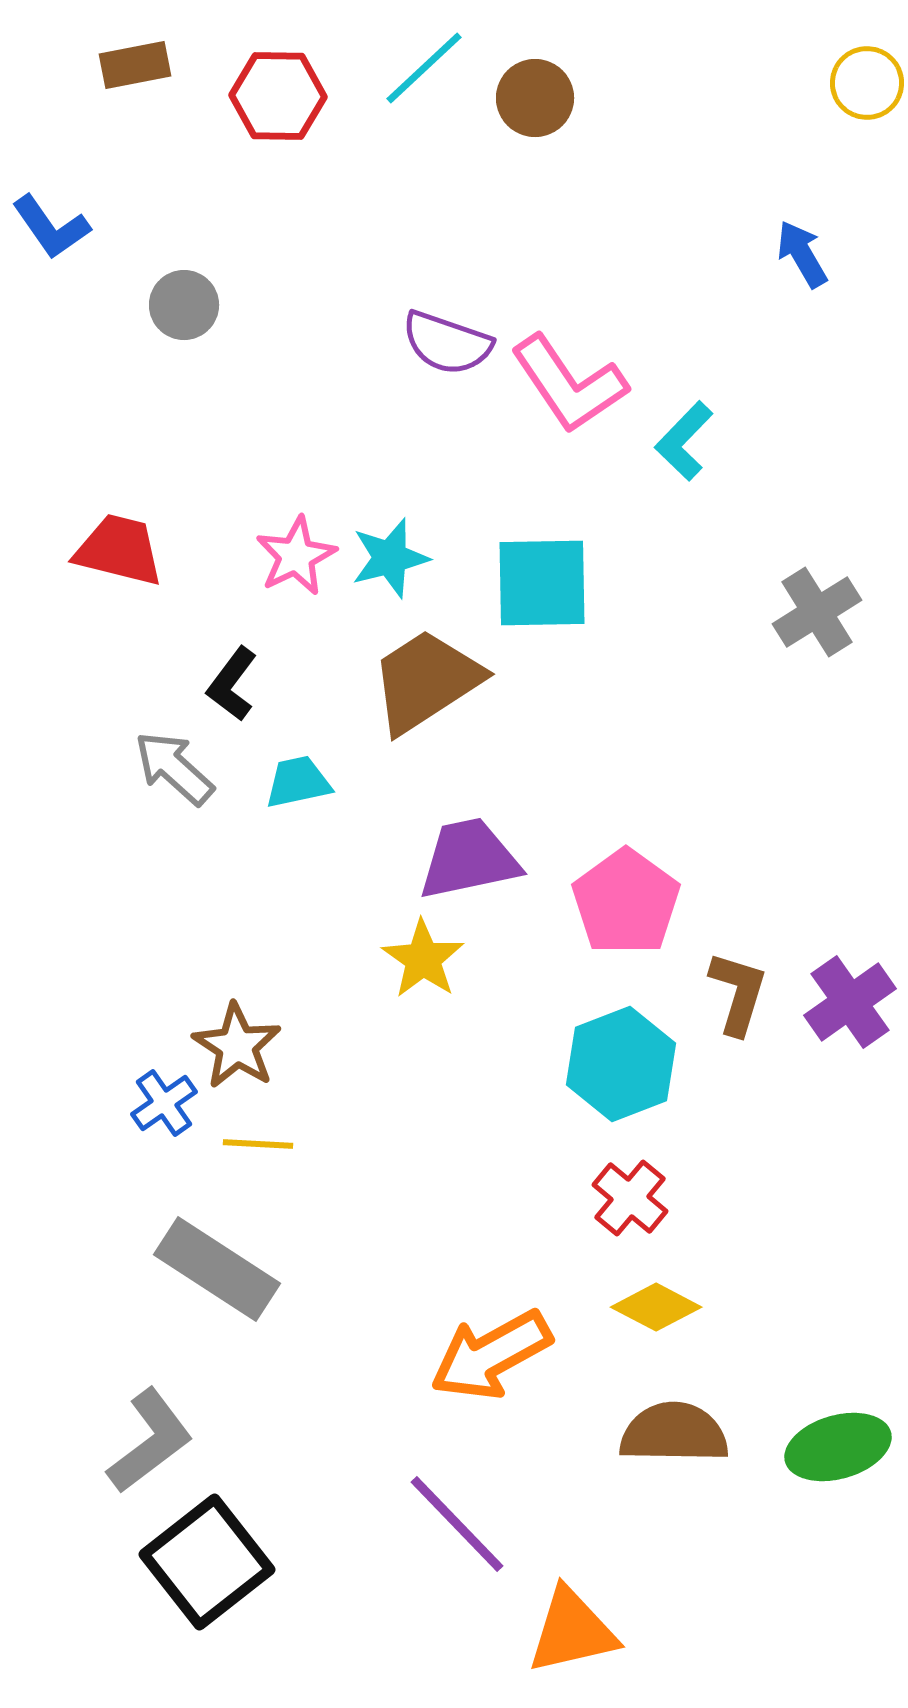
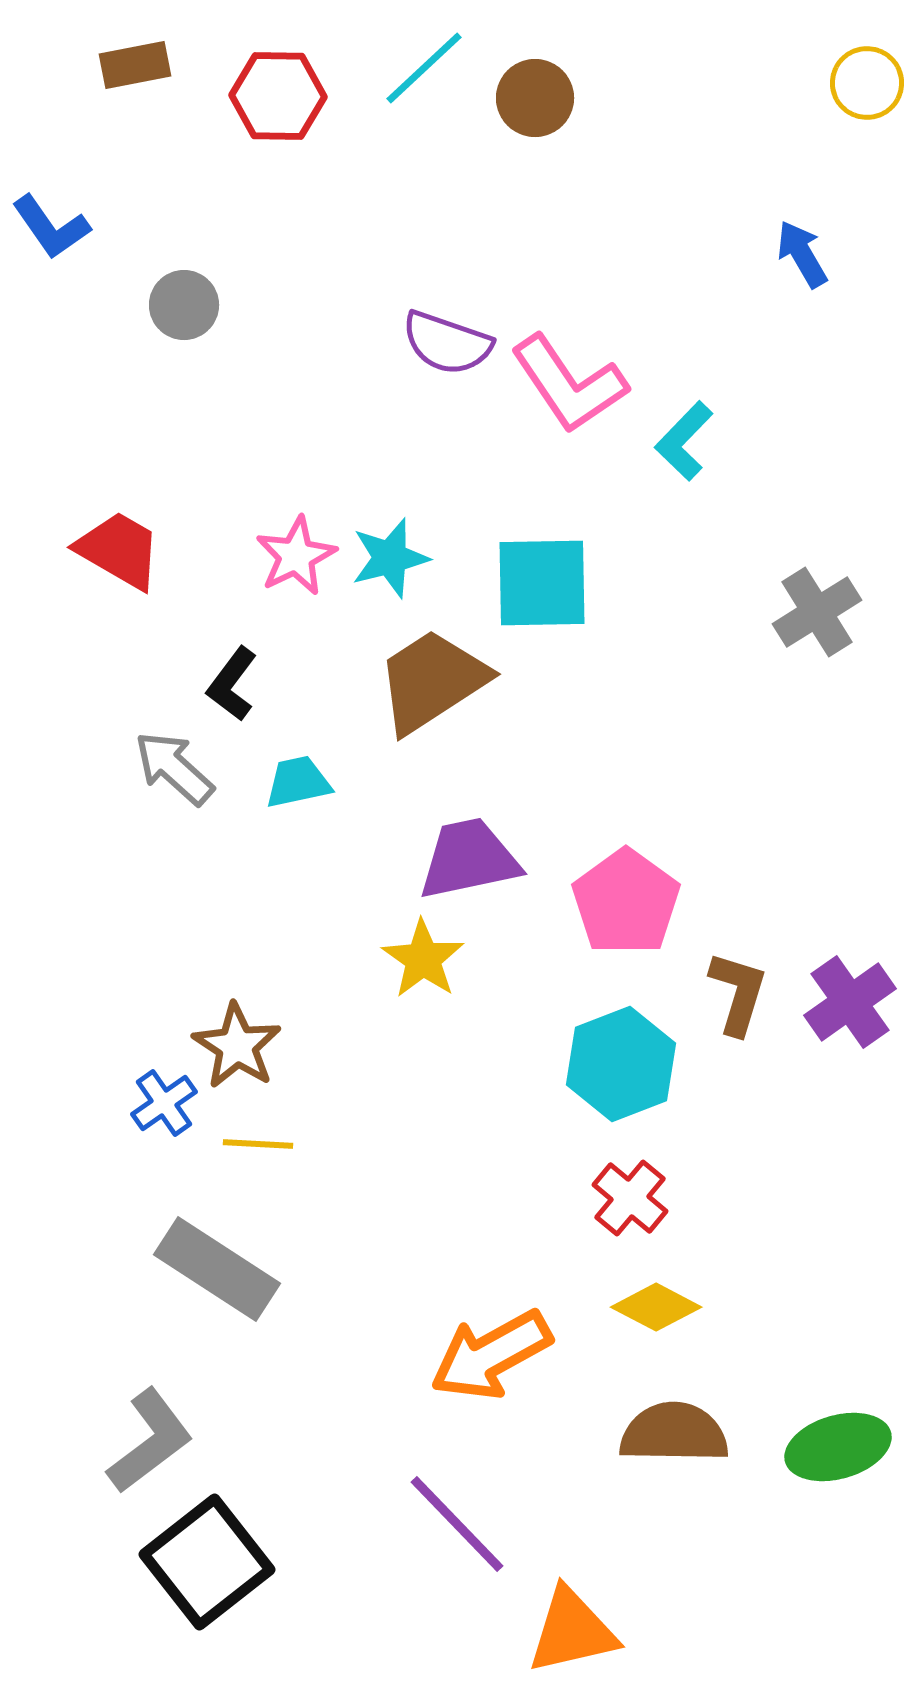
red trapezoid: rotated 16 degrees clockwise
brown trapezoid: moved 6 px right
